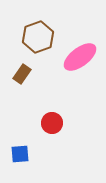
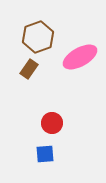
pink ellipse: rotated 8 degrees clockwise
brown rectangle: moved 7 px right, 5 px up
blue square: moved 25 px right
